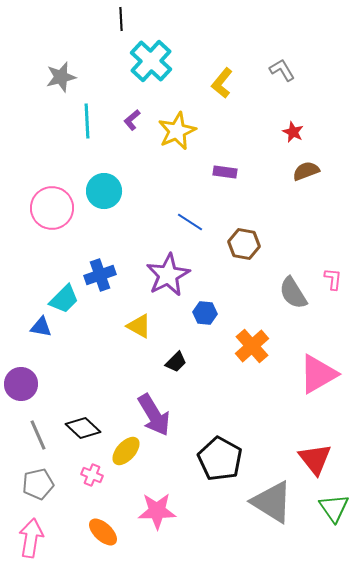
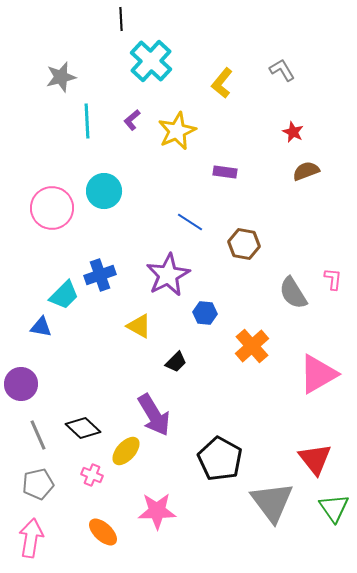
cyan trapezoid: moved 4 px up
gray triangle: rotated 21 degrees clockwise
